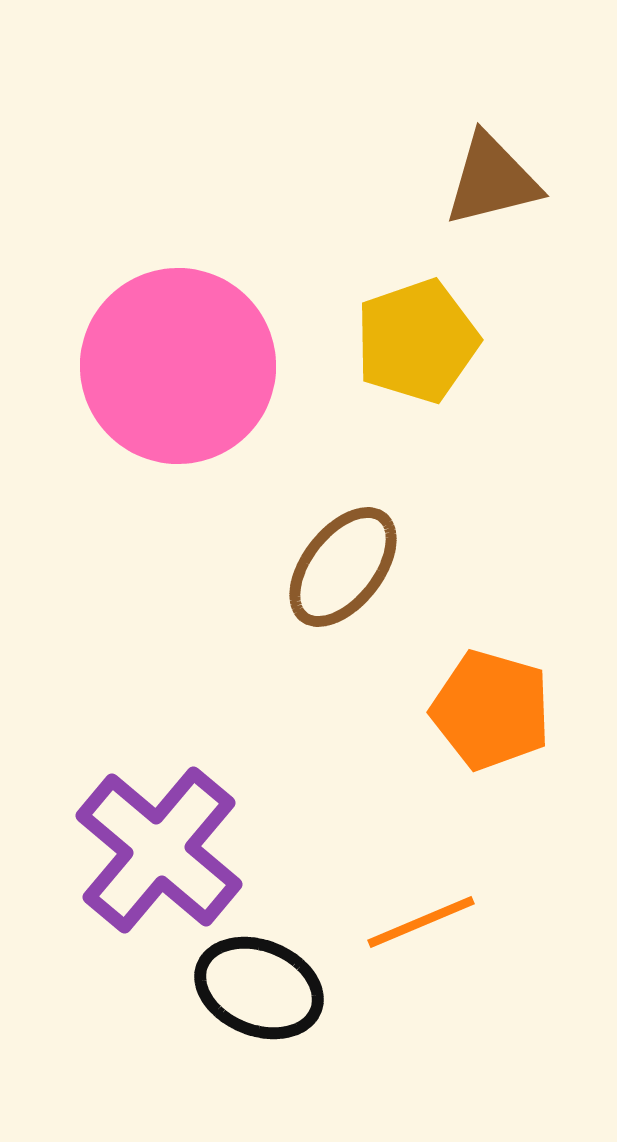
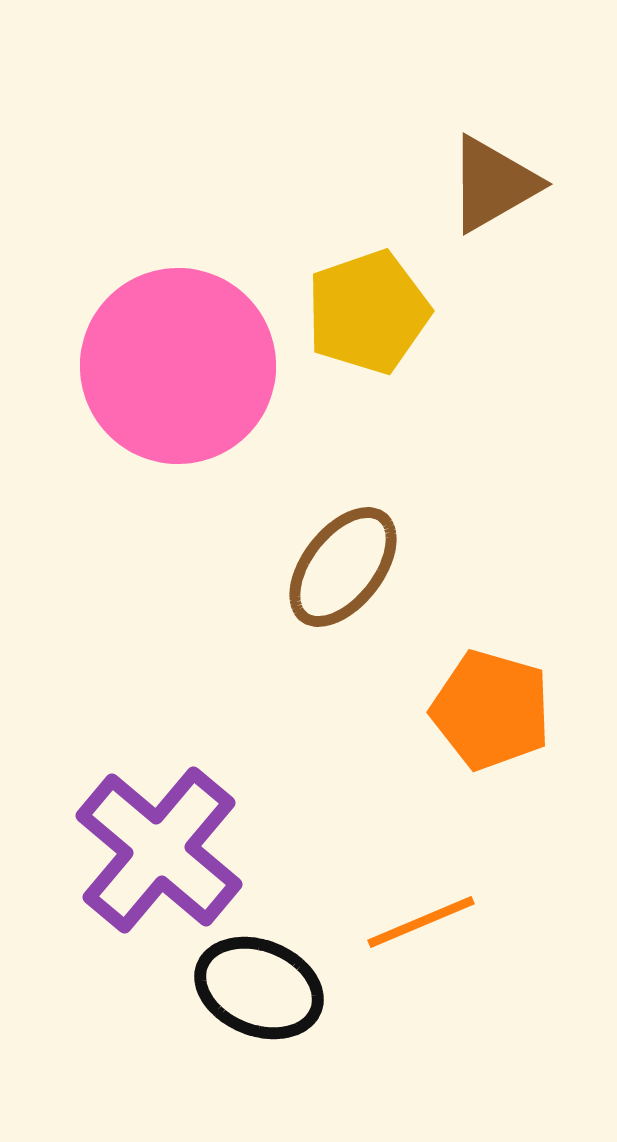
brown triangle: moved 1 px right, 4 px down; rotated 16 degrees counterclockwise
yellow pentagon: moved 49 px left, 29 px up
